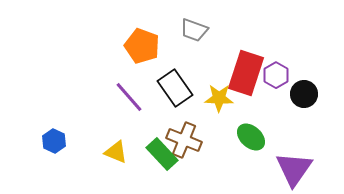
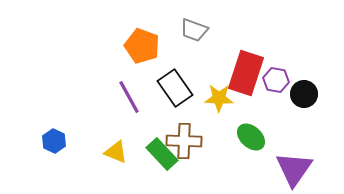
purple hexagon: moved 5 px down; rotated 20 degrees counterclockwise
purple line: rotated 12 degrees clockwise
brown cross: moved 1 px down; rotated 20 degrees counterclockwise
